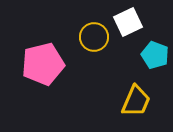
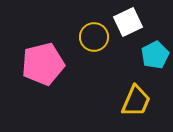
cyan pentagon: rotated 24 degrees clockwise
